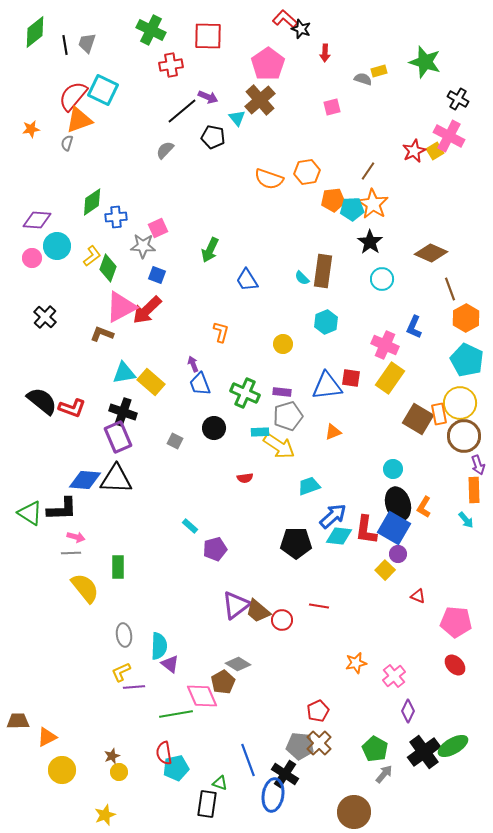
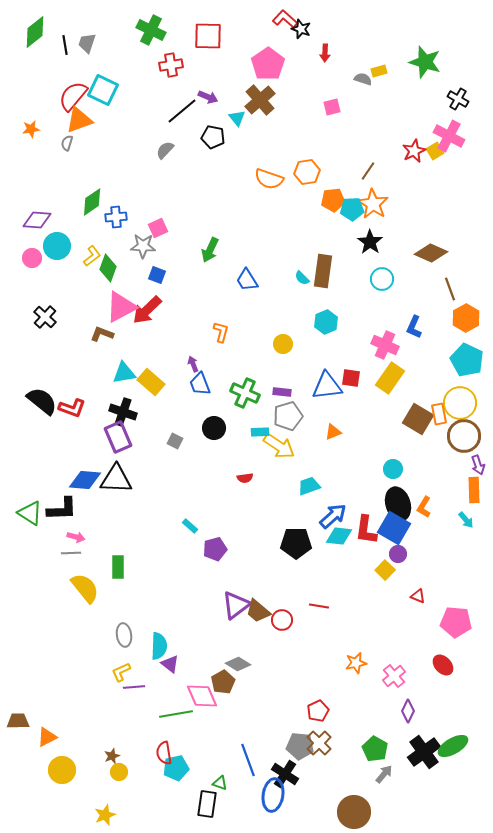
red ellipse at (455, 665): moved 12 px left
